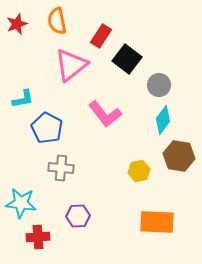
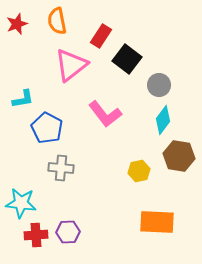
purple hexagon: moved 10 px left, 16 px down
red cross: moved 2 px left, 2 px up
